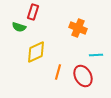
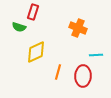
red ellipse: rotated 30 degrees clockwise
